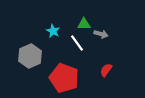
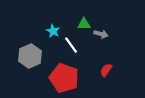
white line: moved 6 px left, 2 px down
